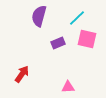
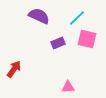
purple semicircle: rotated 100 degrees clockwise
red arrow: moved 8 px left, 5 px up
